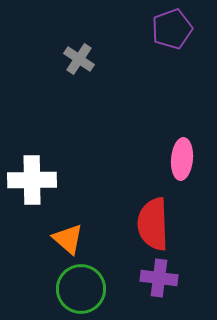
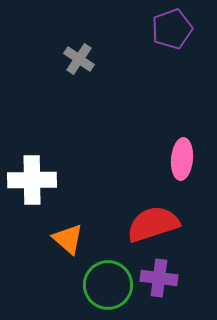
red semicircle: rotated 74 degrees clockwise
green circle: moved 27 px right, 4 px up
